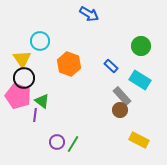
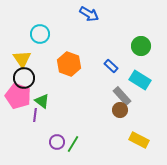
cyan circle: moved 7 px up
